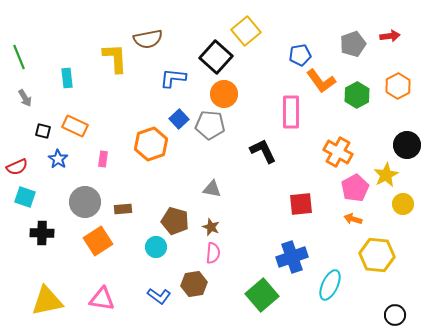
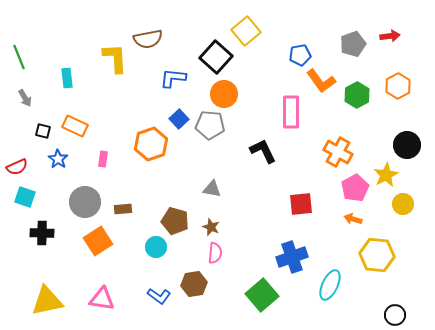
pink semicircle at (213, 253): moved 2 px right
